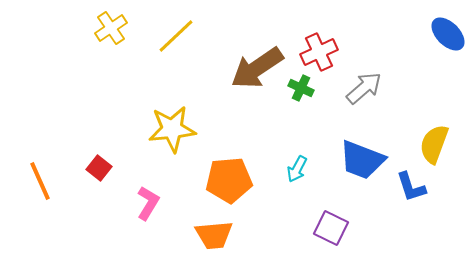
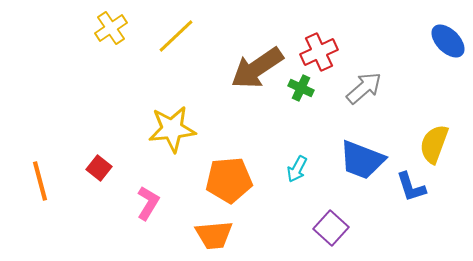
blue ellipse: moved 7 px down
orange line: rotated 9 degrees clockwise
purple square: rotated 16 degrees clockwise
